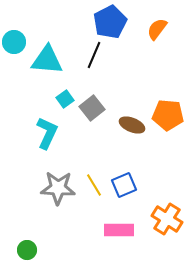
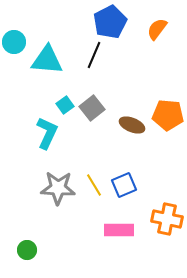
cyan square: moved 6 px down
orange cross: rotated 20 degrees counterclockwise
